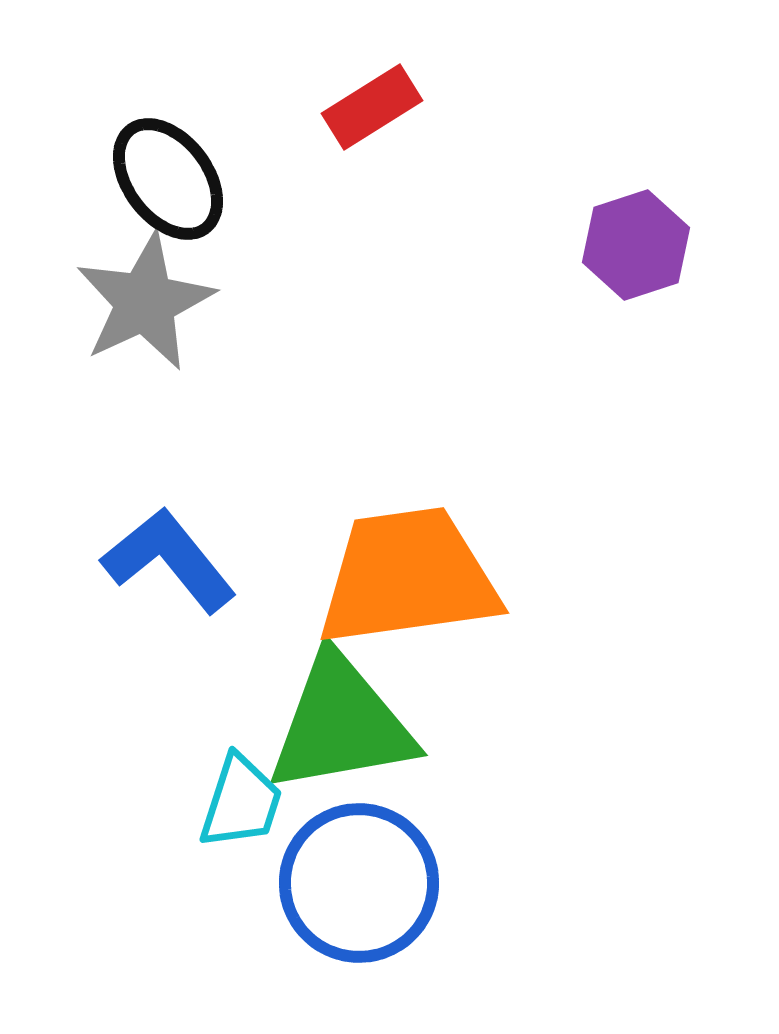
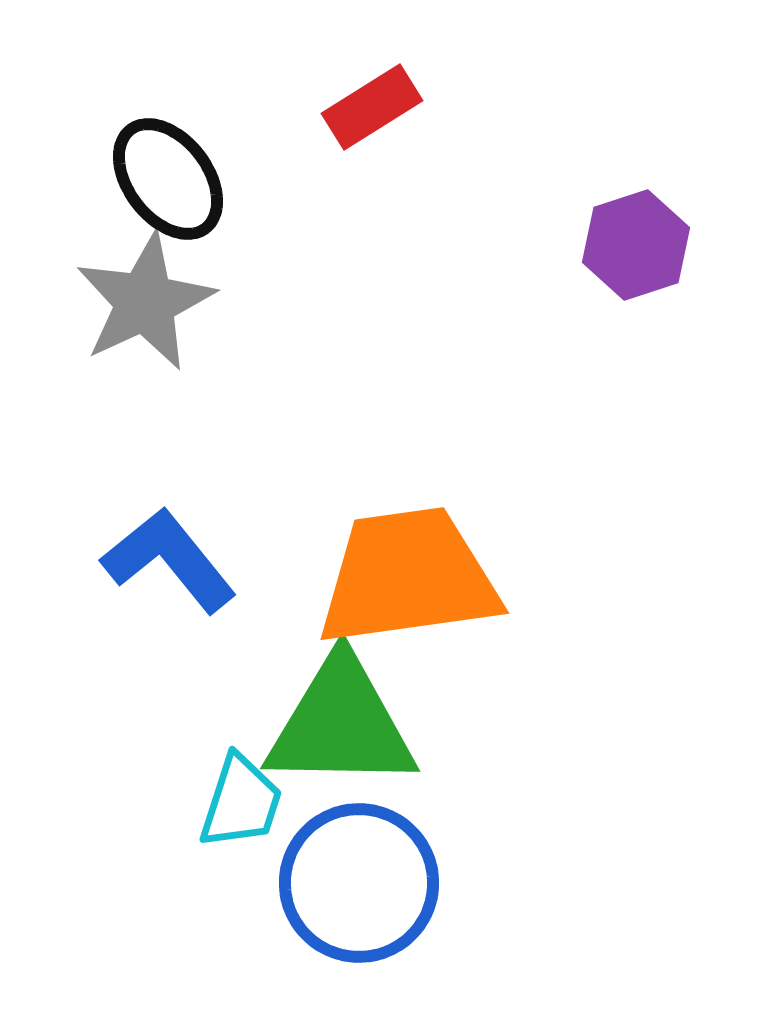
green triangle: rotated 11 degrees clockwise
